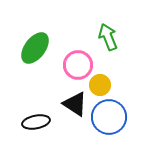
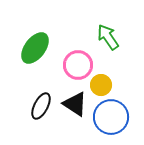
green arrow: rotated 12 degrees counterclockwise
yellow circle: moved 1 px right
blue circle: moved 2 px right
black ellipse: moved 5 px right, 16 px up; rotated 52 degrees counterclockwise
